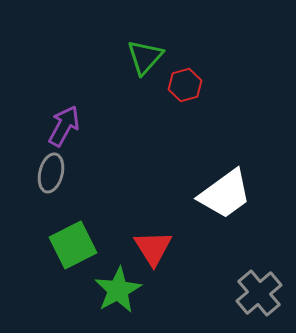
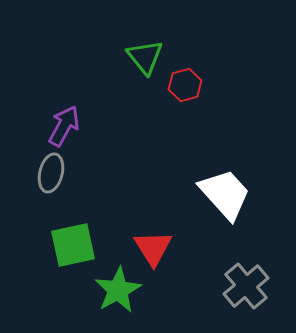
green triangle: rotated 21 degrees counterclockwise
white trapezoid: rotated 96 degrees counterclockwise
green square: rotated 15 degrees clockwise
gray cross: moved 13 px left, 7 px up
